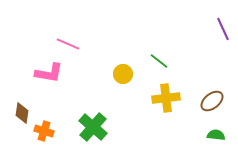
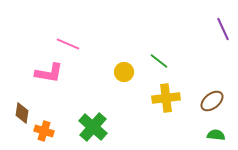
yellow circle: moved 1 px right, 2 px up
